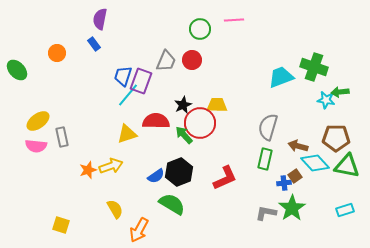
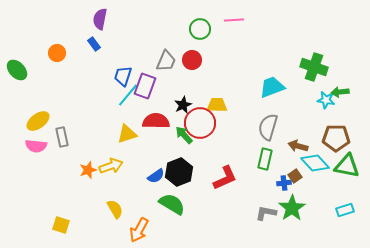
cyan trapezoid at (281, 77): moved 9 px left, 10 px down
purple rectangle at (141, 81): moved 4 px right, 5 px down
